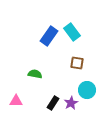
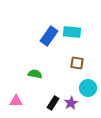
cyan rectangle: rotated 48 degrees counterclockwise
cyan circle: moved 1 px right, 2 px up
